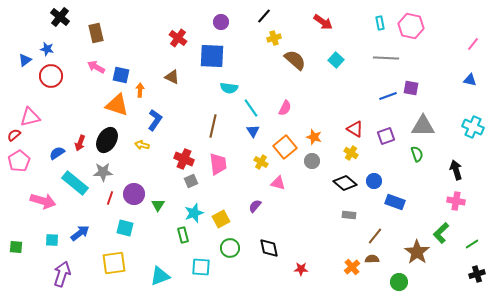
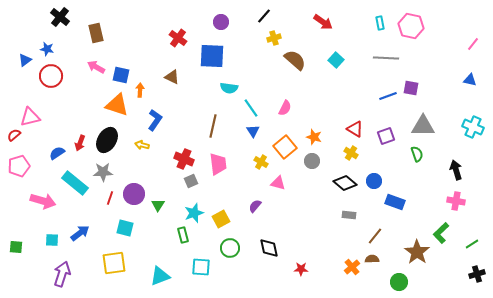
pink pentagon at (19, 161): moved 5 px down; rotated 15 degrees clockwise
